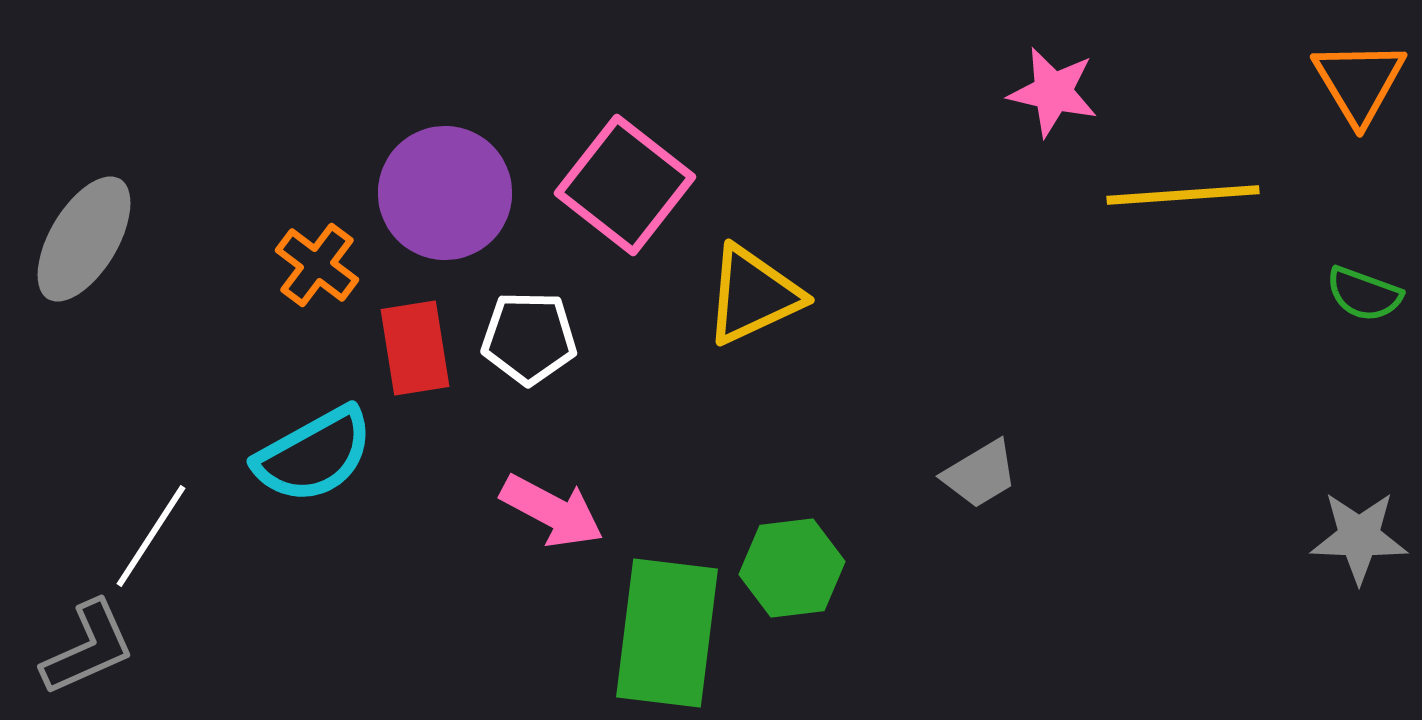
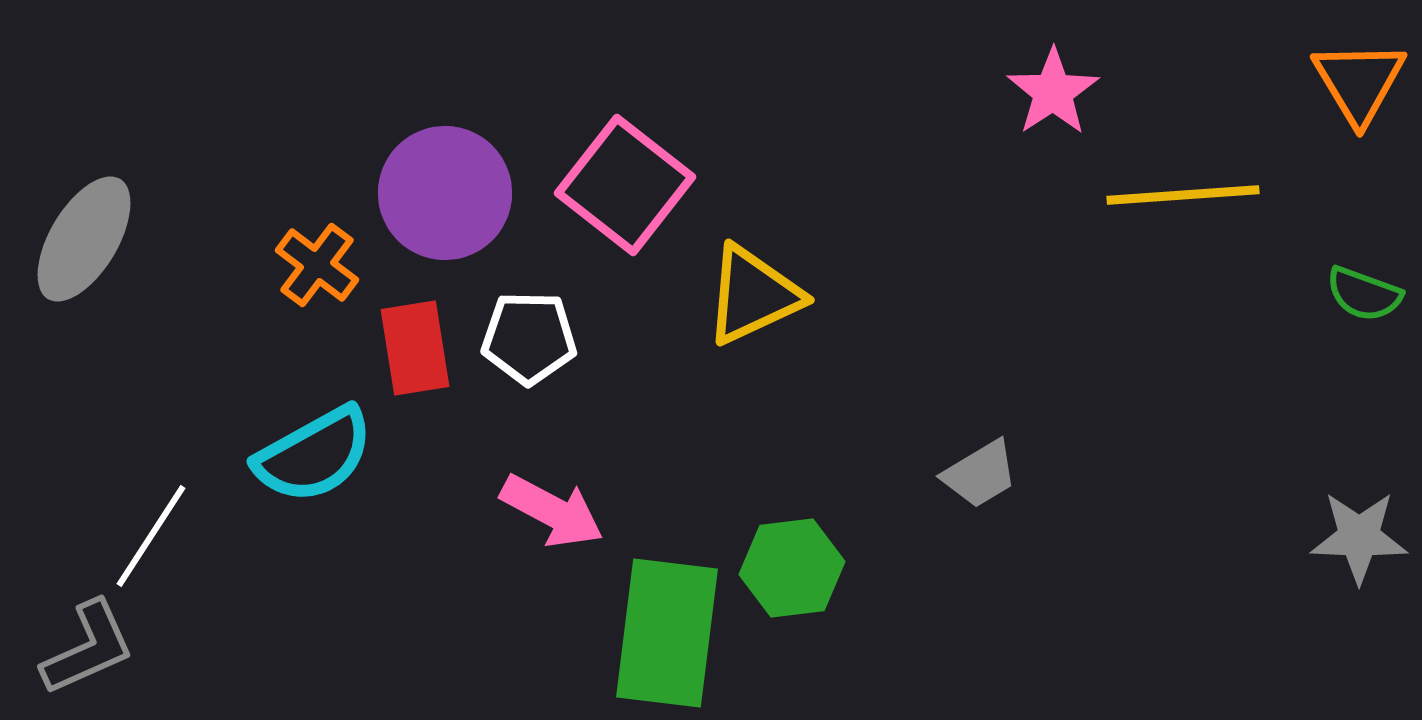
pink star: rotated 26 degrees clockwise
